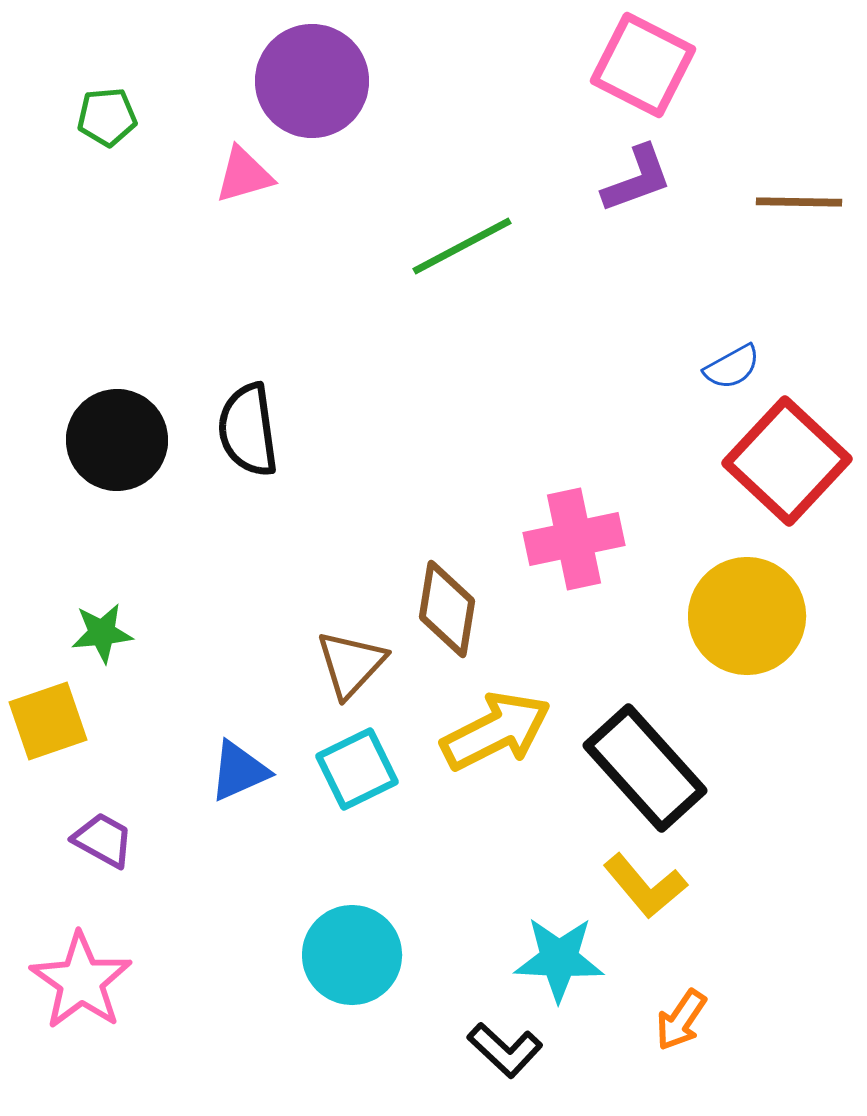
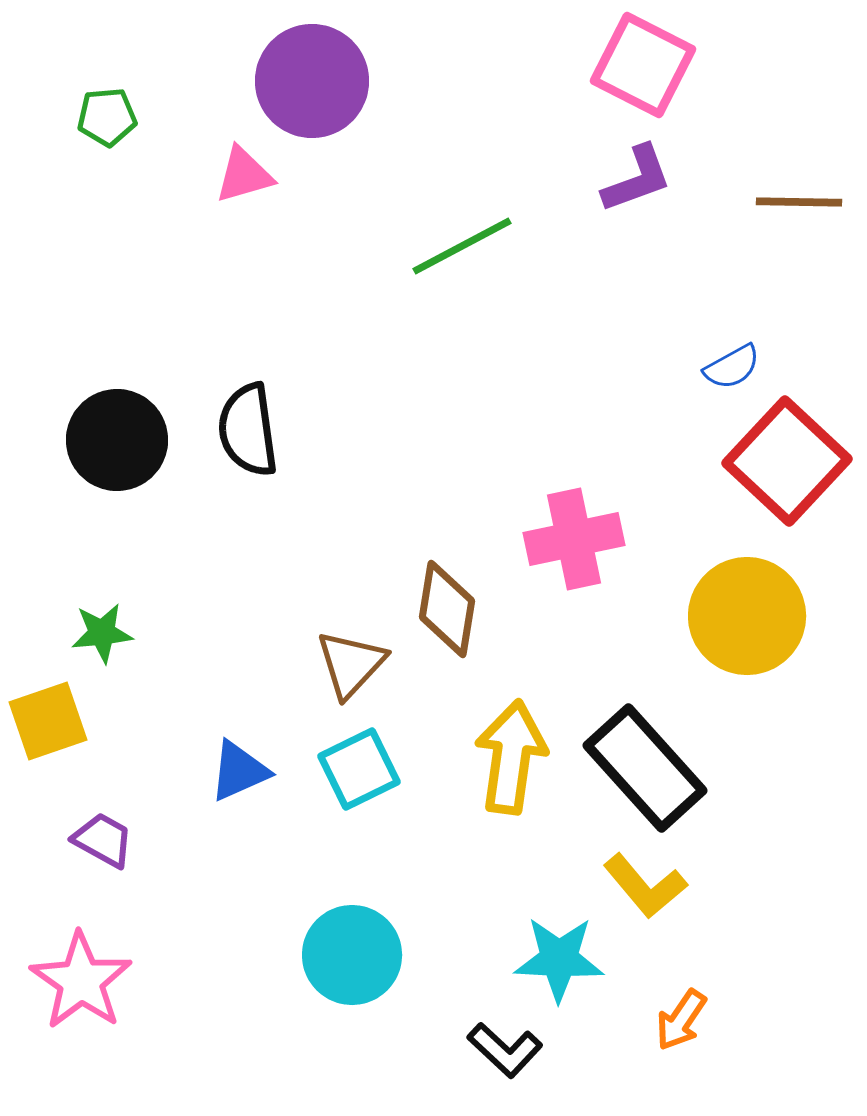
yellow arrow: moved 15 px right, 26 px down; rotated 55 degrees counterclockwise
cyan square: moved 2 px right
